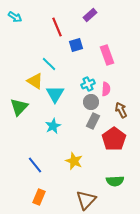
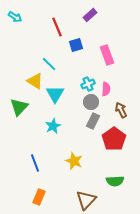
blue line: moved 2 px up; rotated 18 degrees clockwise
